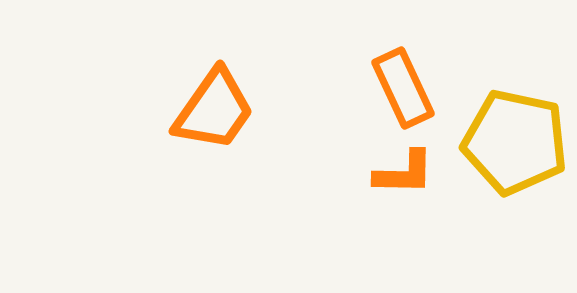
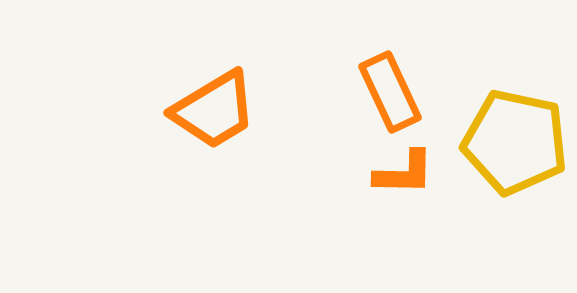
orange rectangle: moved 13 px left, 4 px down
orange trapezoid: rotated 24 degrees clockwise
